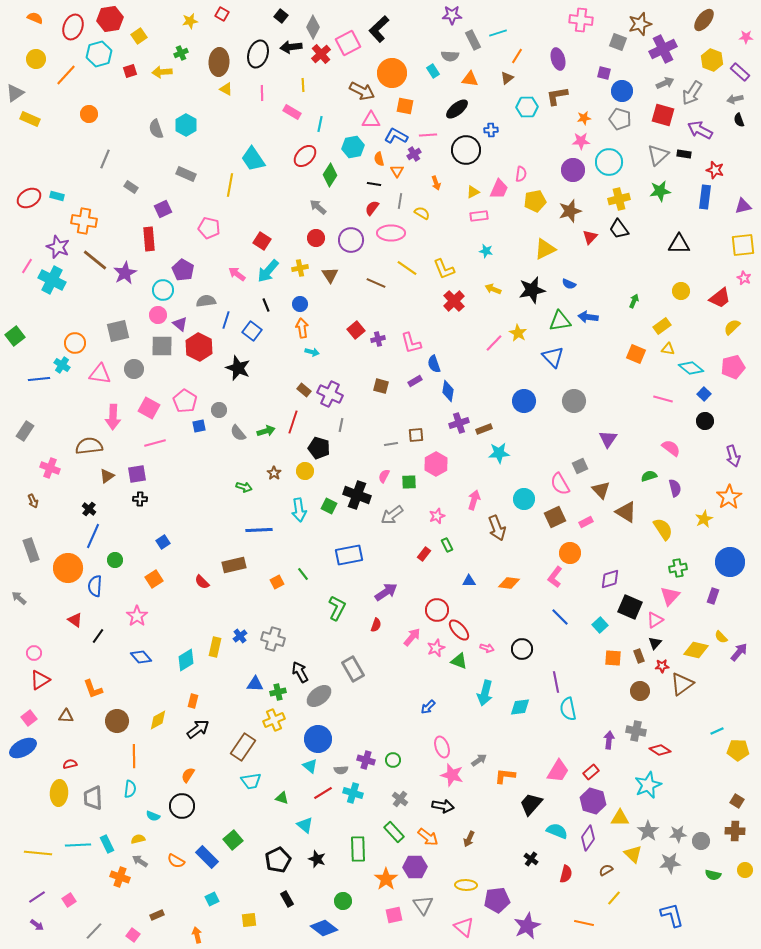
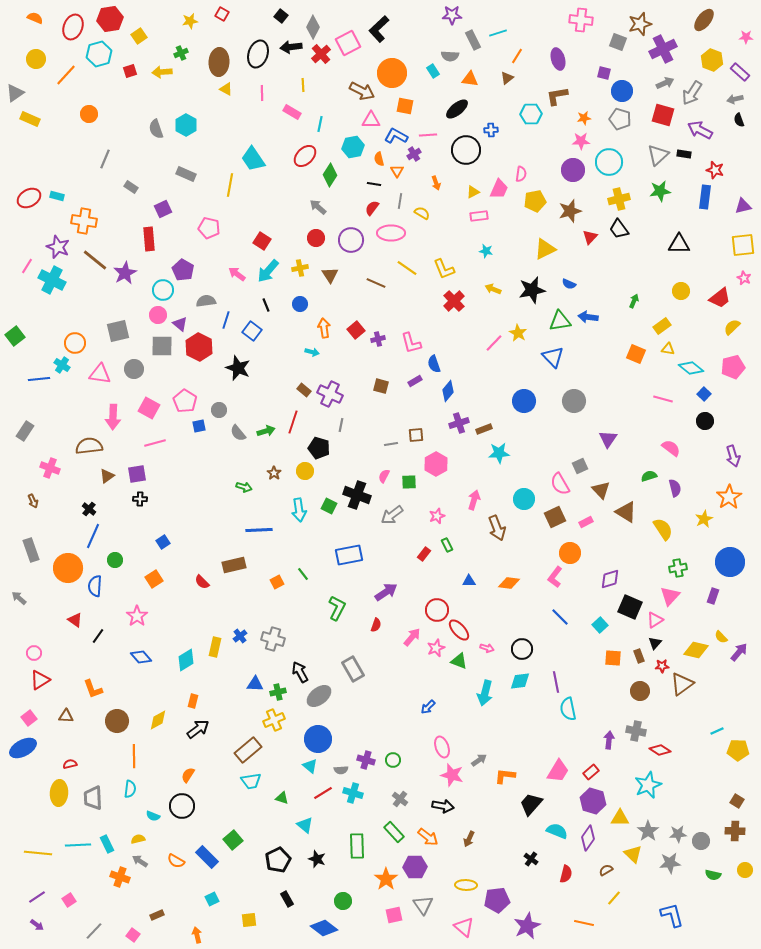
cyan hexagon at (527, 107): moved 4 px right, 7 px down
orange arrow at (302, 328): moved 22 px right
blue diamond at (448, 391): rotated 30 degrees clockwise
cyan diamond at (520, 707): moved 26 px up
brown rectangle at (243, 747): moved 5 px right, 3 px down; rotated 16 degrees clockwise
green rectangle at (358, 849): moved 1 px left, 3 px up
